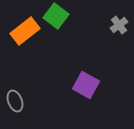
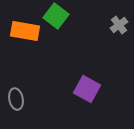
orange rectangle: rotated 48 degrees clockwise
purple square: moved 1 px right, 4 px down
gray ellipse: moved 1 px right, 2 px up; rotated 10 degrees clockwise
